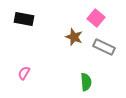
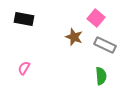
gray rectangle: moved 1 px right, 2 px up
pink semicircle: moved 5 px up
green semicircle: moved 15 px right, 6 px up
